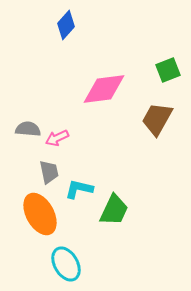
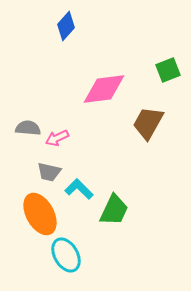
blue diamond: moved 1 px down
brown trapezoid: moved 9 px left, 4 px down
gray semicircle: moved 1 px up
gray trapezoid: rotated 115 degrees clockwise
cyan L-shape: rotated 32 degrees clockwise
cyan ellipse: moved 9 px up
